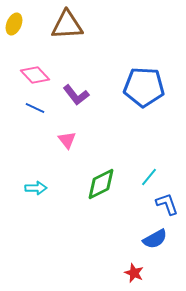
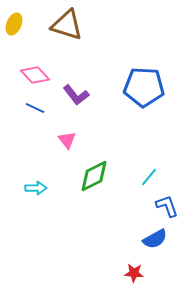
brown triangle: rotated 20 degrees clockwise
green diamond: moved 7 px left, 8 px up
blue L-shape: moved 2 px down
red star: rotated 18 degrees counterclockwise
